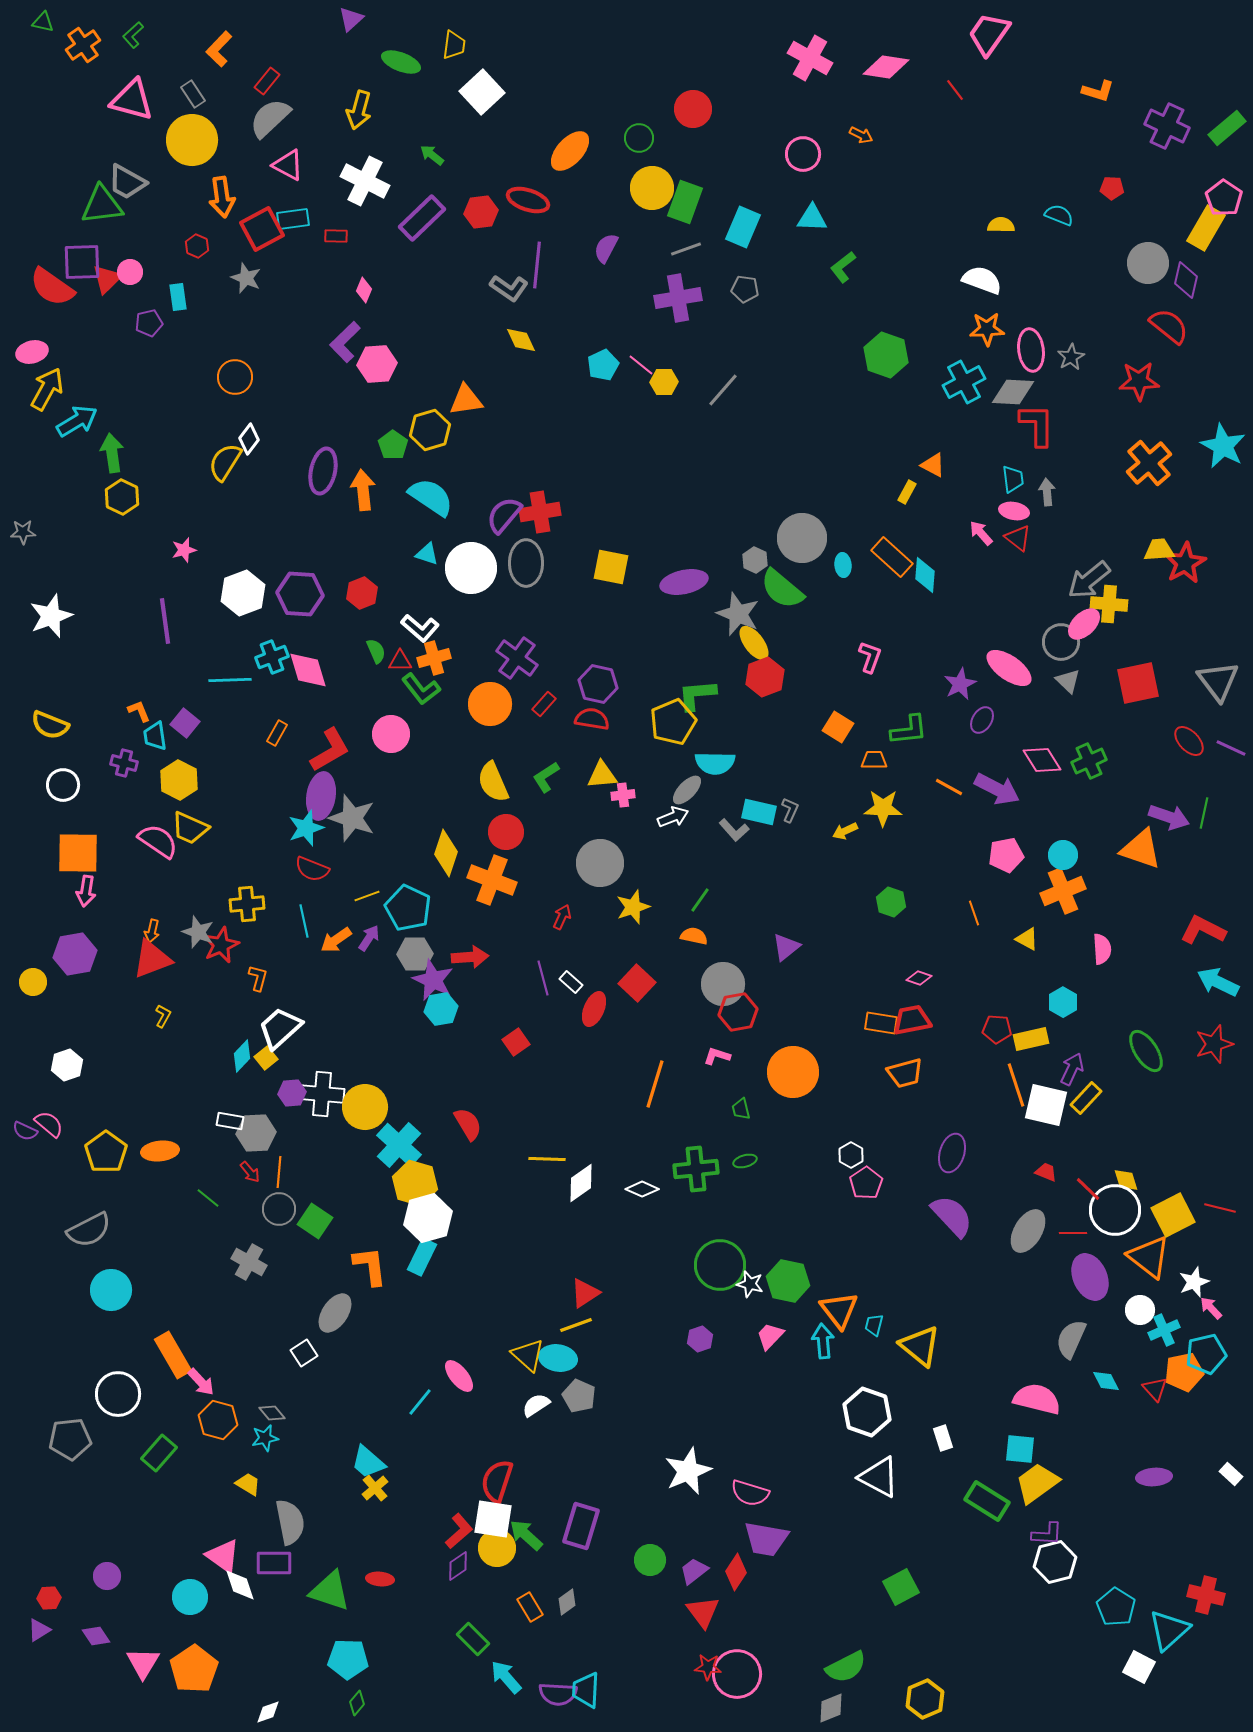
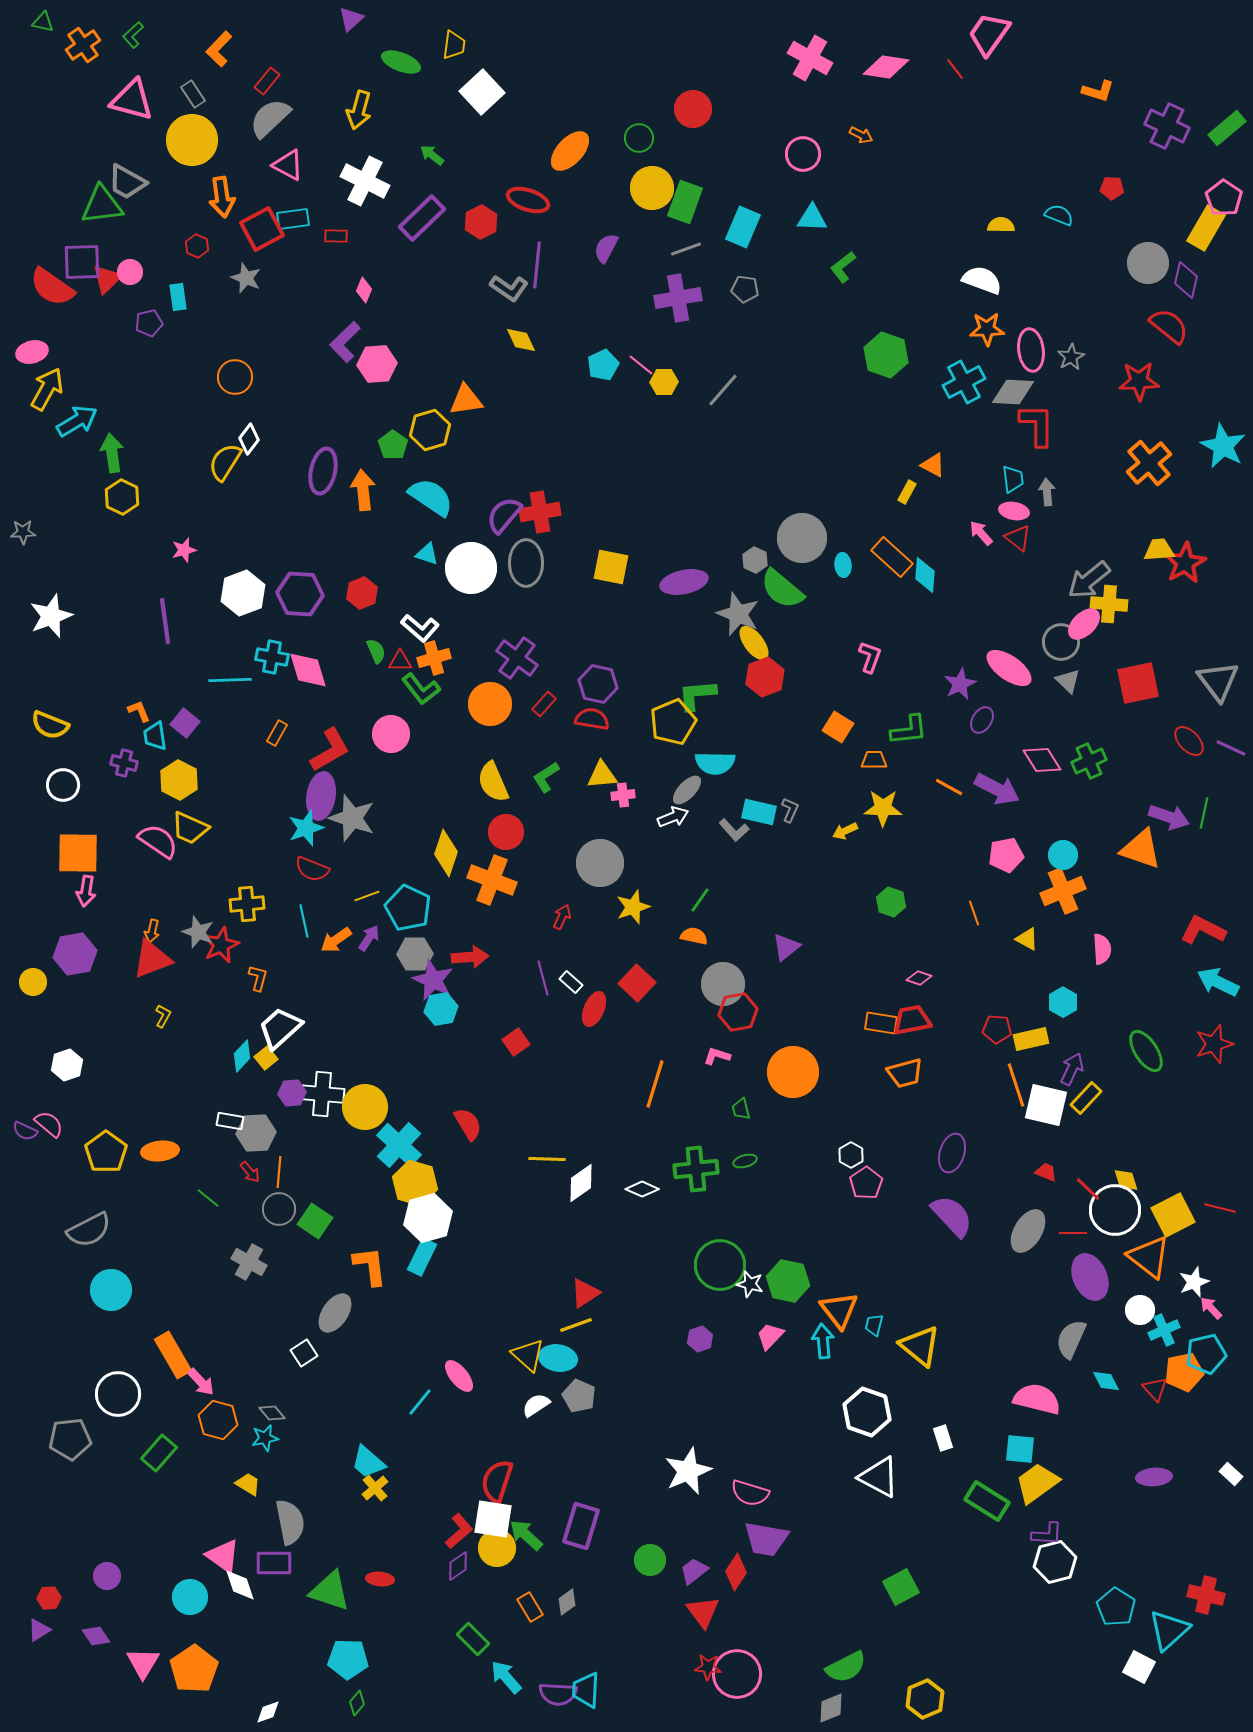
red line at (955, 90): moved 21 px up
red hexagon at (481, 212): moved 10 px down; rotated 20 degrees counterclockwise
cyan cross at (272, 657): rotated 32 degrees clockwise
